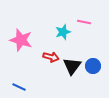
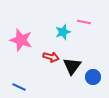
blue circle: moved 11 px down
